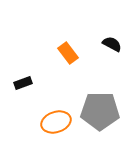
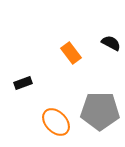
black semicircle: moved 1 px left, 1 px up
orange rectangle: moved 3 px right
orange ellipse: rotated 64 degrees clockwise
